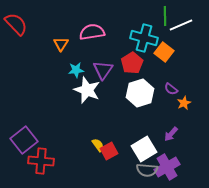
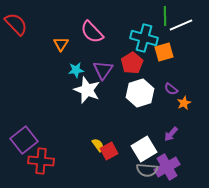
pink semicircle: rotated 125 degrees counterclockwise
orange square: rotated 36 degrees clockwise
